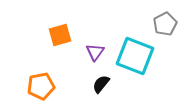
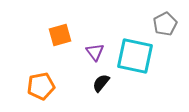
purple triangle: rotated 12 degrees counterclockwise
cyan square: rotated 9 degrees counterclockwise
black semicircle: moved 1 px up
